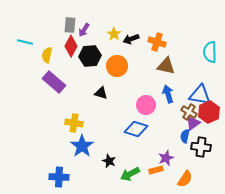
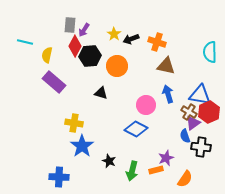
red diamond: moved 4 px right
blue diamond: rotated 10 degrees clockwise
blue semicircle: rotated 32 degrees counterclockwise
green arrow: moved 2 px right, 3 px up; rotated 48 degrees counterclockwise
